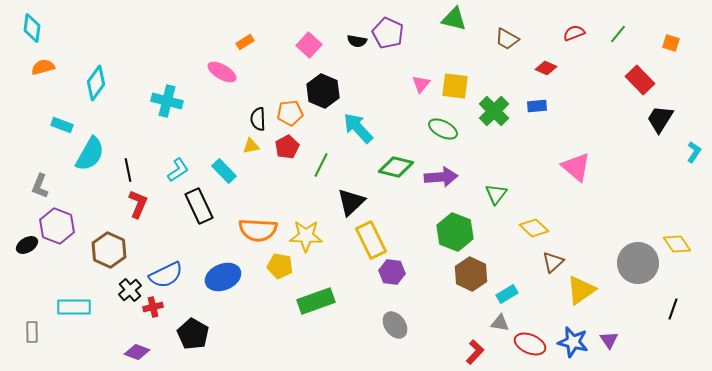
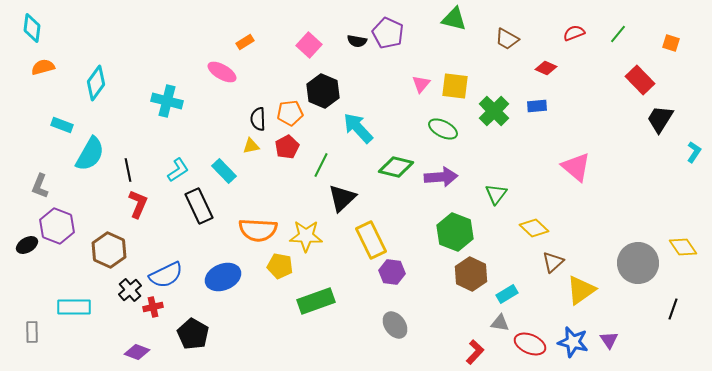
black triangle at (351, 202): moved 9 px left, 4 px up
yellow diamond at (677, 244): moved 6 px right, 3 px down
